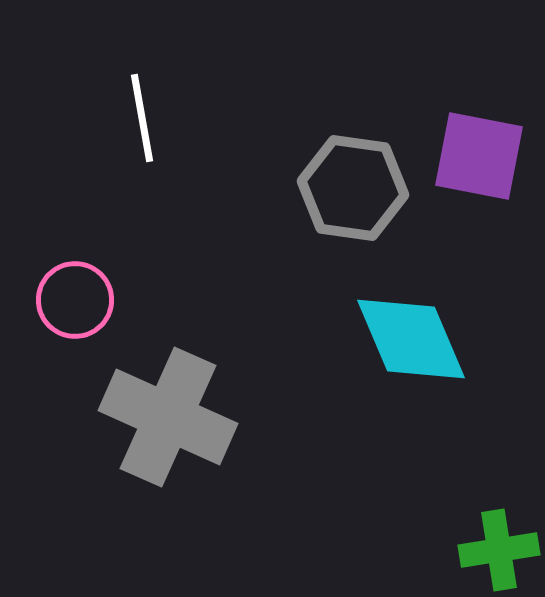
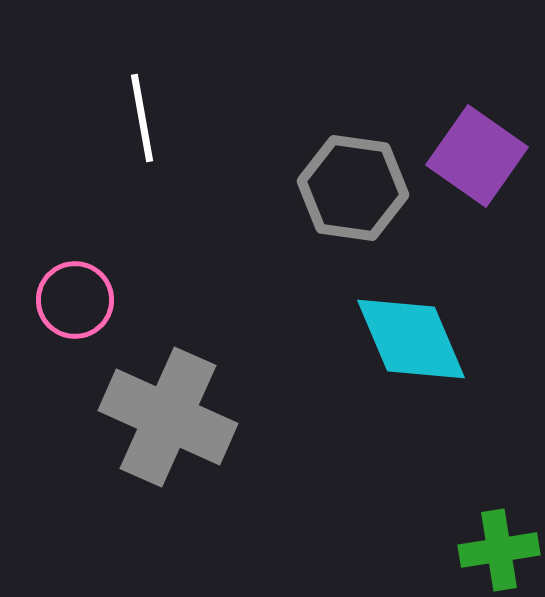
purple square: moved 2 px left; rotated 24 degrees clockwise
